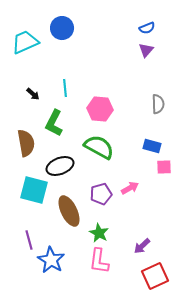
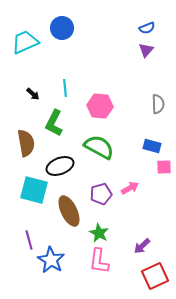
pink hexagon: moved 3 px up
